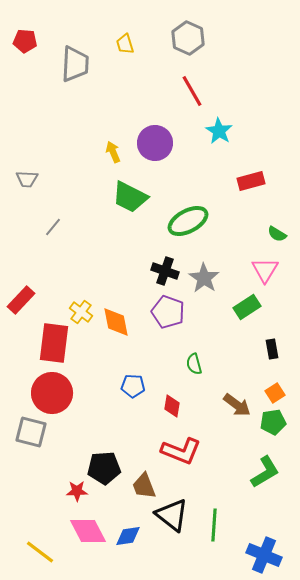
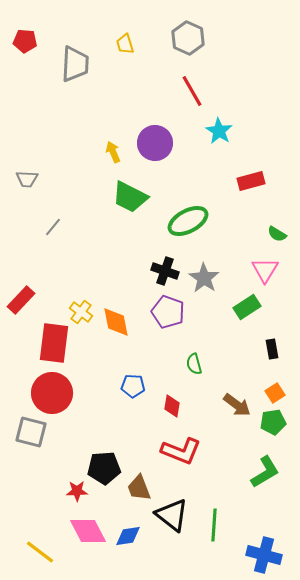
brown trapezoid at (144, 486): moved 5 px left, 2 px down
blue cross at (264, 555): rotated 8 degrees counterclockwise
